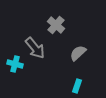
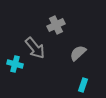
gray cross: rotated 24 degrees clockwise
cyan rectangle: moved 6 px right, 1 px up
